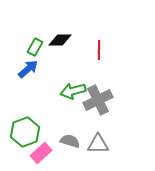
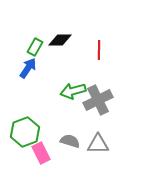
blue arrow: moved 1 px up; rotated 15 degrees counterclockwise
pink rectangle: rotated 75 degrees counterclockwise
